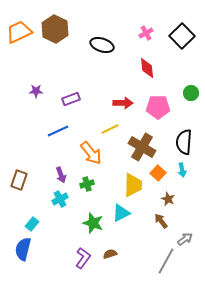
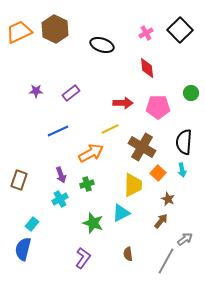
black square: moved 2 px left, 6 px up
purple rectangle: moved 6 px up; rotated 18 degrees counterclockwise
orange arrow: rotated 80 degrees counterclockwise
brown arrow: rotated 77 degrees clockwise
brown semicircle: moved 18 px right; rotated 80 degrees counterclockwise
